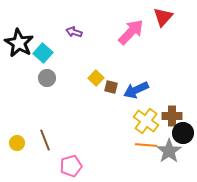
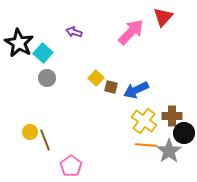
yellow cross: moved 2 px left
black circle: moved 1 px right
yellow circle: moved 13 px right, 11 px up
pink pentagon: rotated 20 degrees counterclockwise
